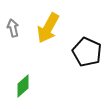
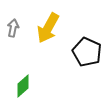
gray arrow: rotated 24 degrees clockwise
